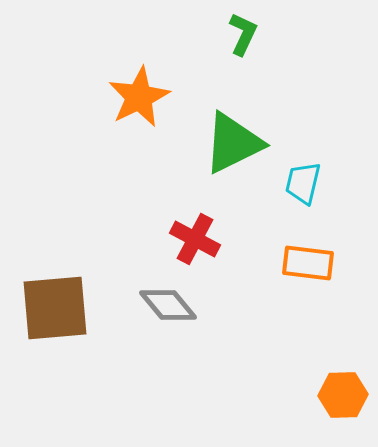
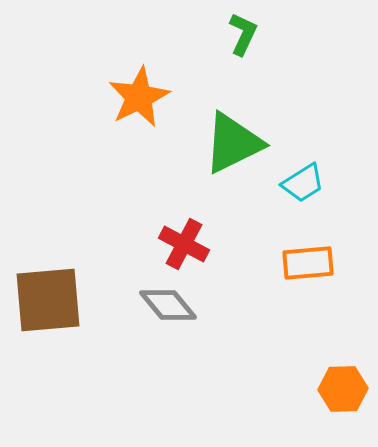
cyan trapezoid: rotated 135 degrees counterclockwise
red cross: moved 11 px left, 5 px down
orange rectangle: rotated 12 degrees counterclockwise
brown square: moved 7 px left, 8 px up
orange hexagon: moved 6 px up
